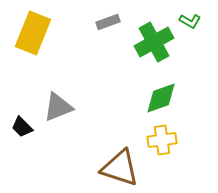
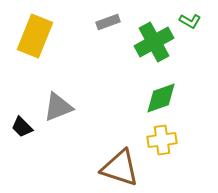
yellow rectangle: moved 2 px right, 3 px down
